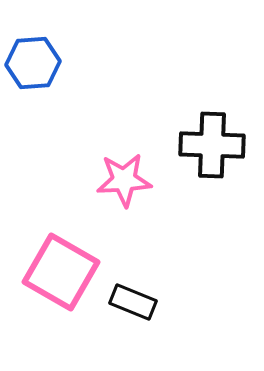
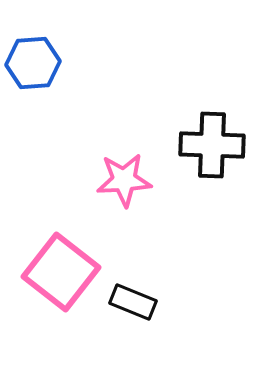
pink square: rotated 8 degrees clockwise
